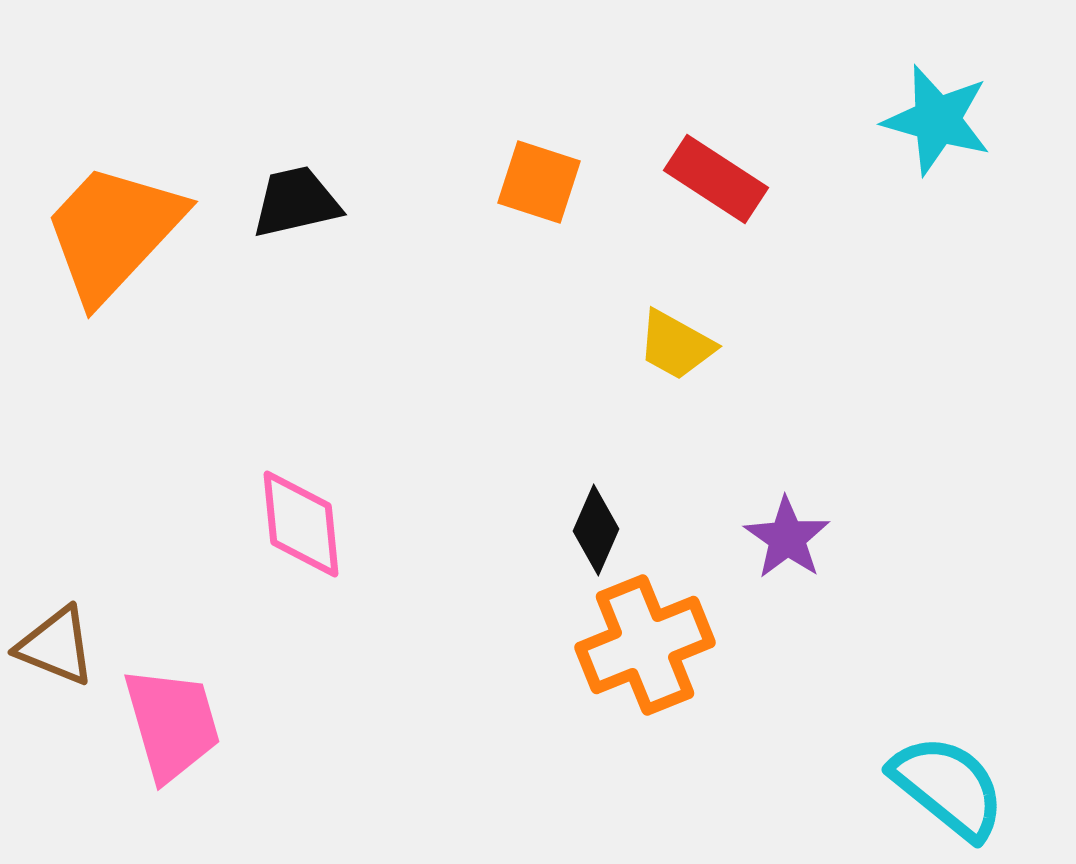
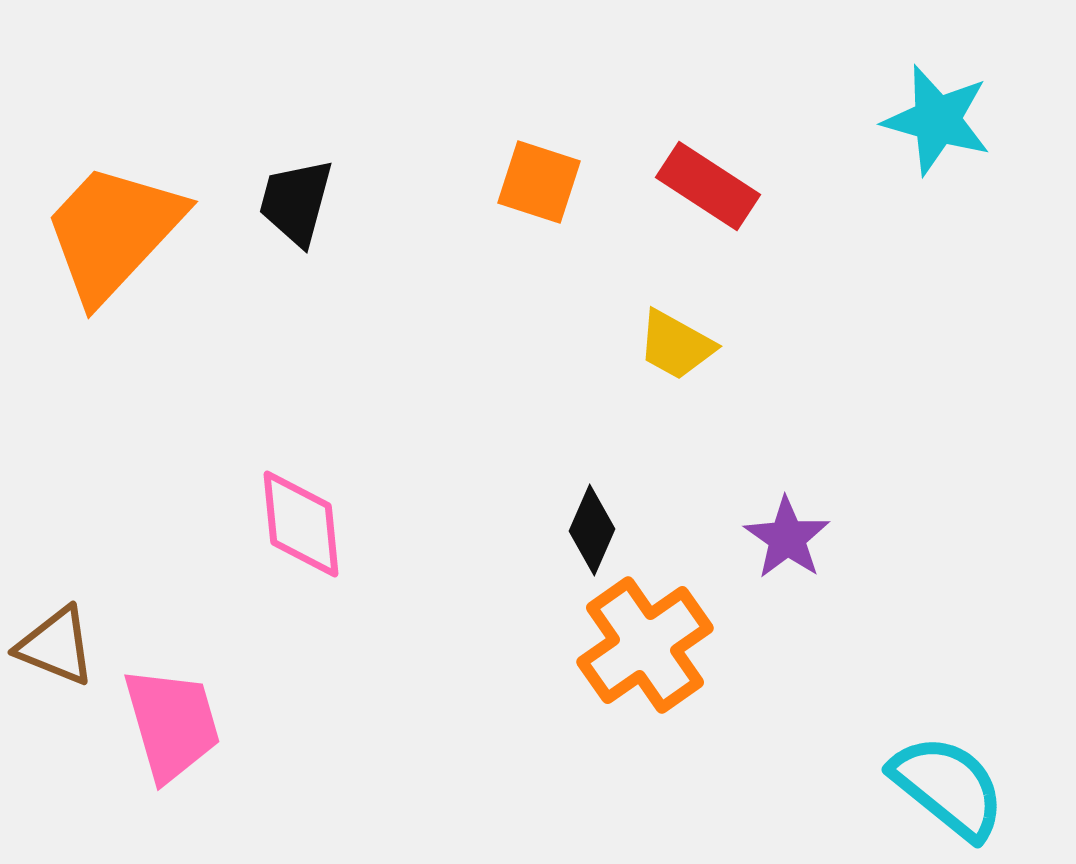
red rectangle: moved 8 px left, 7 px down
black trapezoid: rotated 62 degrees counterclockwise
black diamond: moved 4 px left
orange cross: rotated 13 degrees counterclockwise
